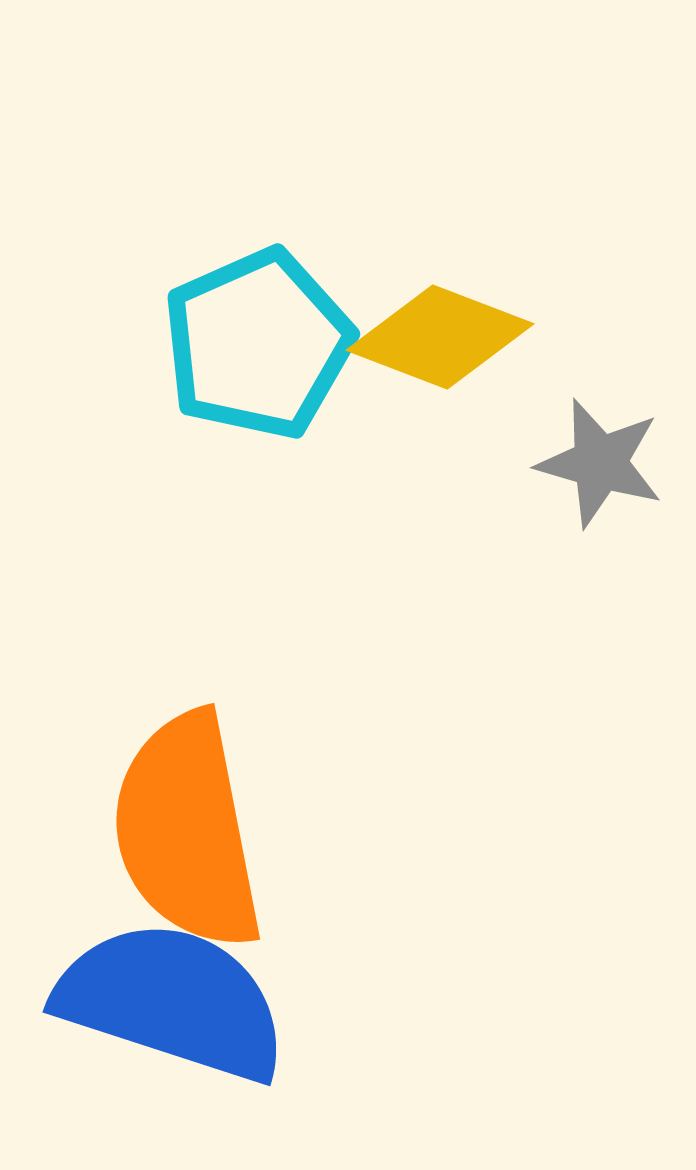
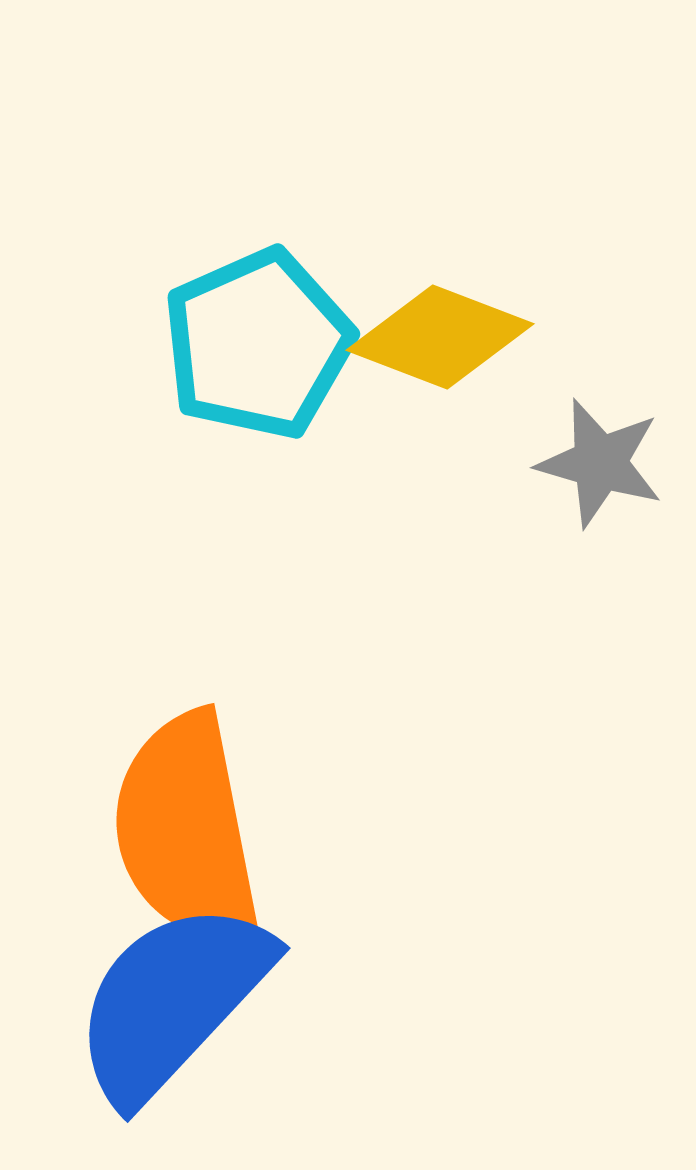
blue semicircle: rotated 65 degrees counterclockwise
